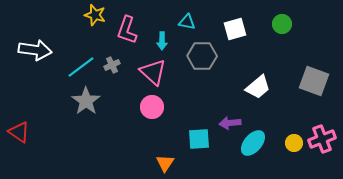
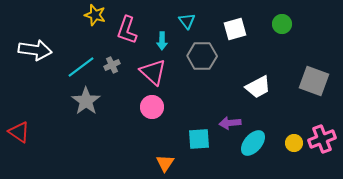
cyan triangle: moved 1 px up; rotated 42 degrees clockwise
white trapezoid: rotated 12 degrees clockwise
